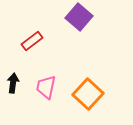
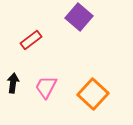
red rectangle: moved 1 px left, 1 px up
pink trapezoid: rotated 15 degrees clockwise
orange square: moved 5 px right
